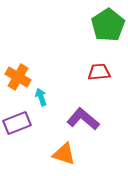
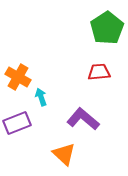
green pentagon: moved 1 px left, 3 px down
orange triangle: rotated 25 degrees clockwise
